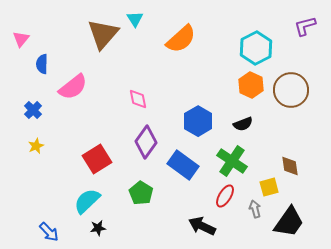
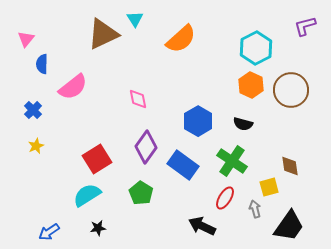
brown triangle: rotated 24 degrees clockwise
pink triangle: moved 5 px right
black semicircle: rotated 36 degrees clockwise
purple diamond: moved 5 px down
red ellipse: moved 2 px down
cyan semicircle: moved 6 px up; rotated 12 degrees clockwise
black trapezoid: moved 4 px down
blue arrow: rotated 100 degrees clockwise
